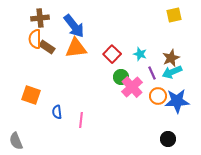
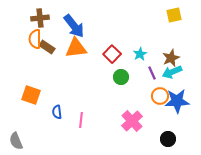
cyan star: rotated 24 degrees clockwise
pink cross: moved 34 px down
orange circle: moved 2 px right
